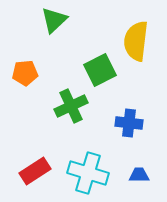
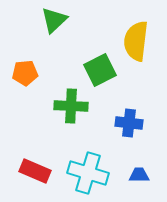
green cross: rotated 28 degrees clockwise
red rectangle: rotated 56 degrees clockwise
